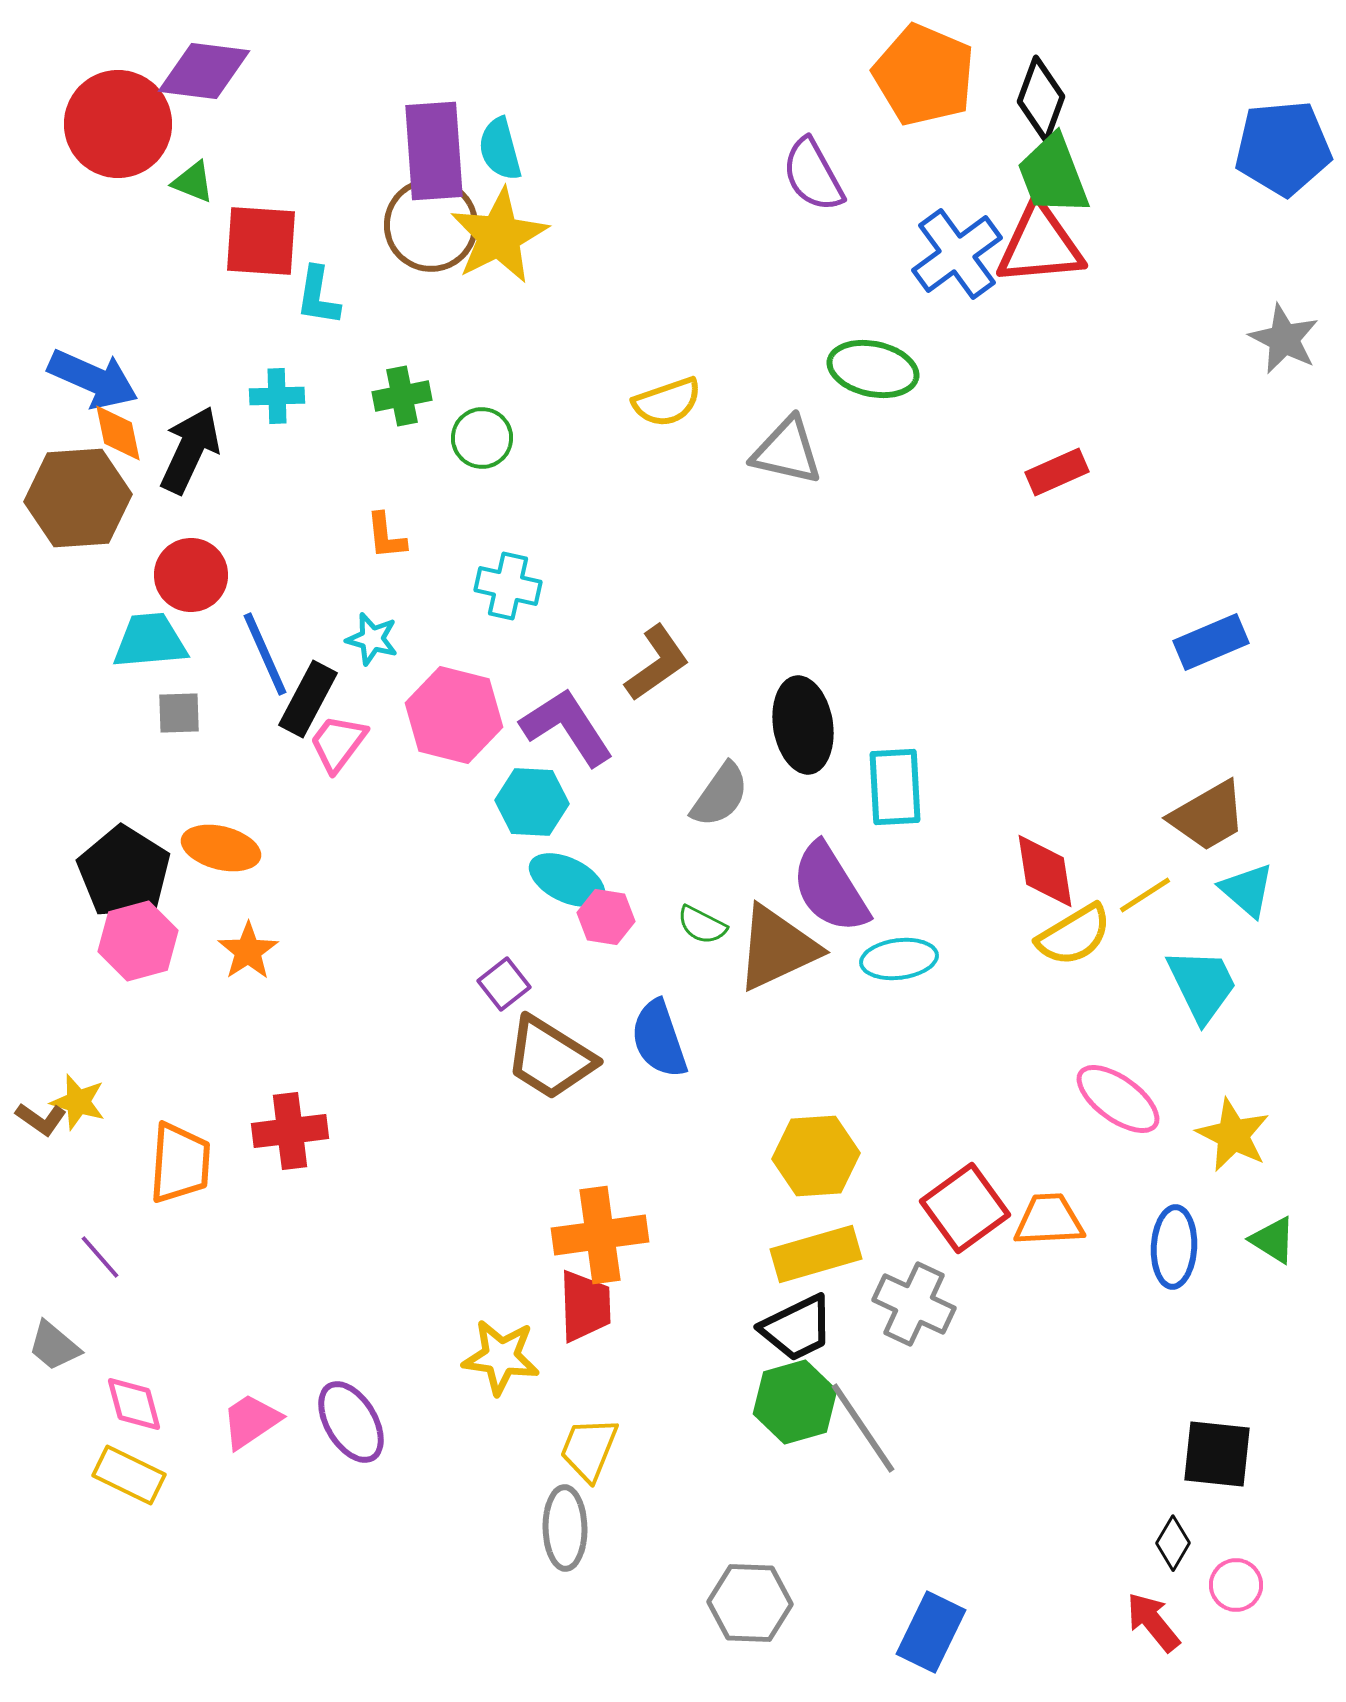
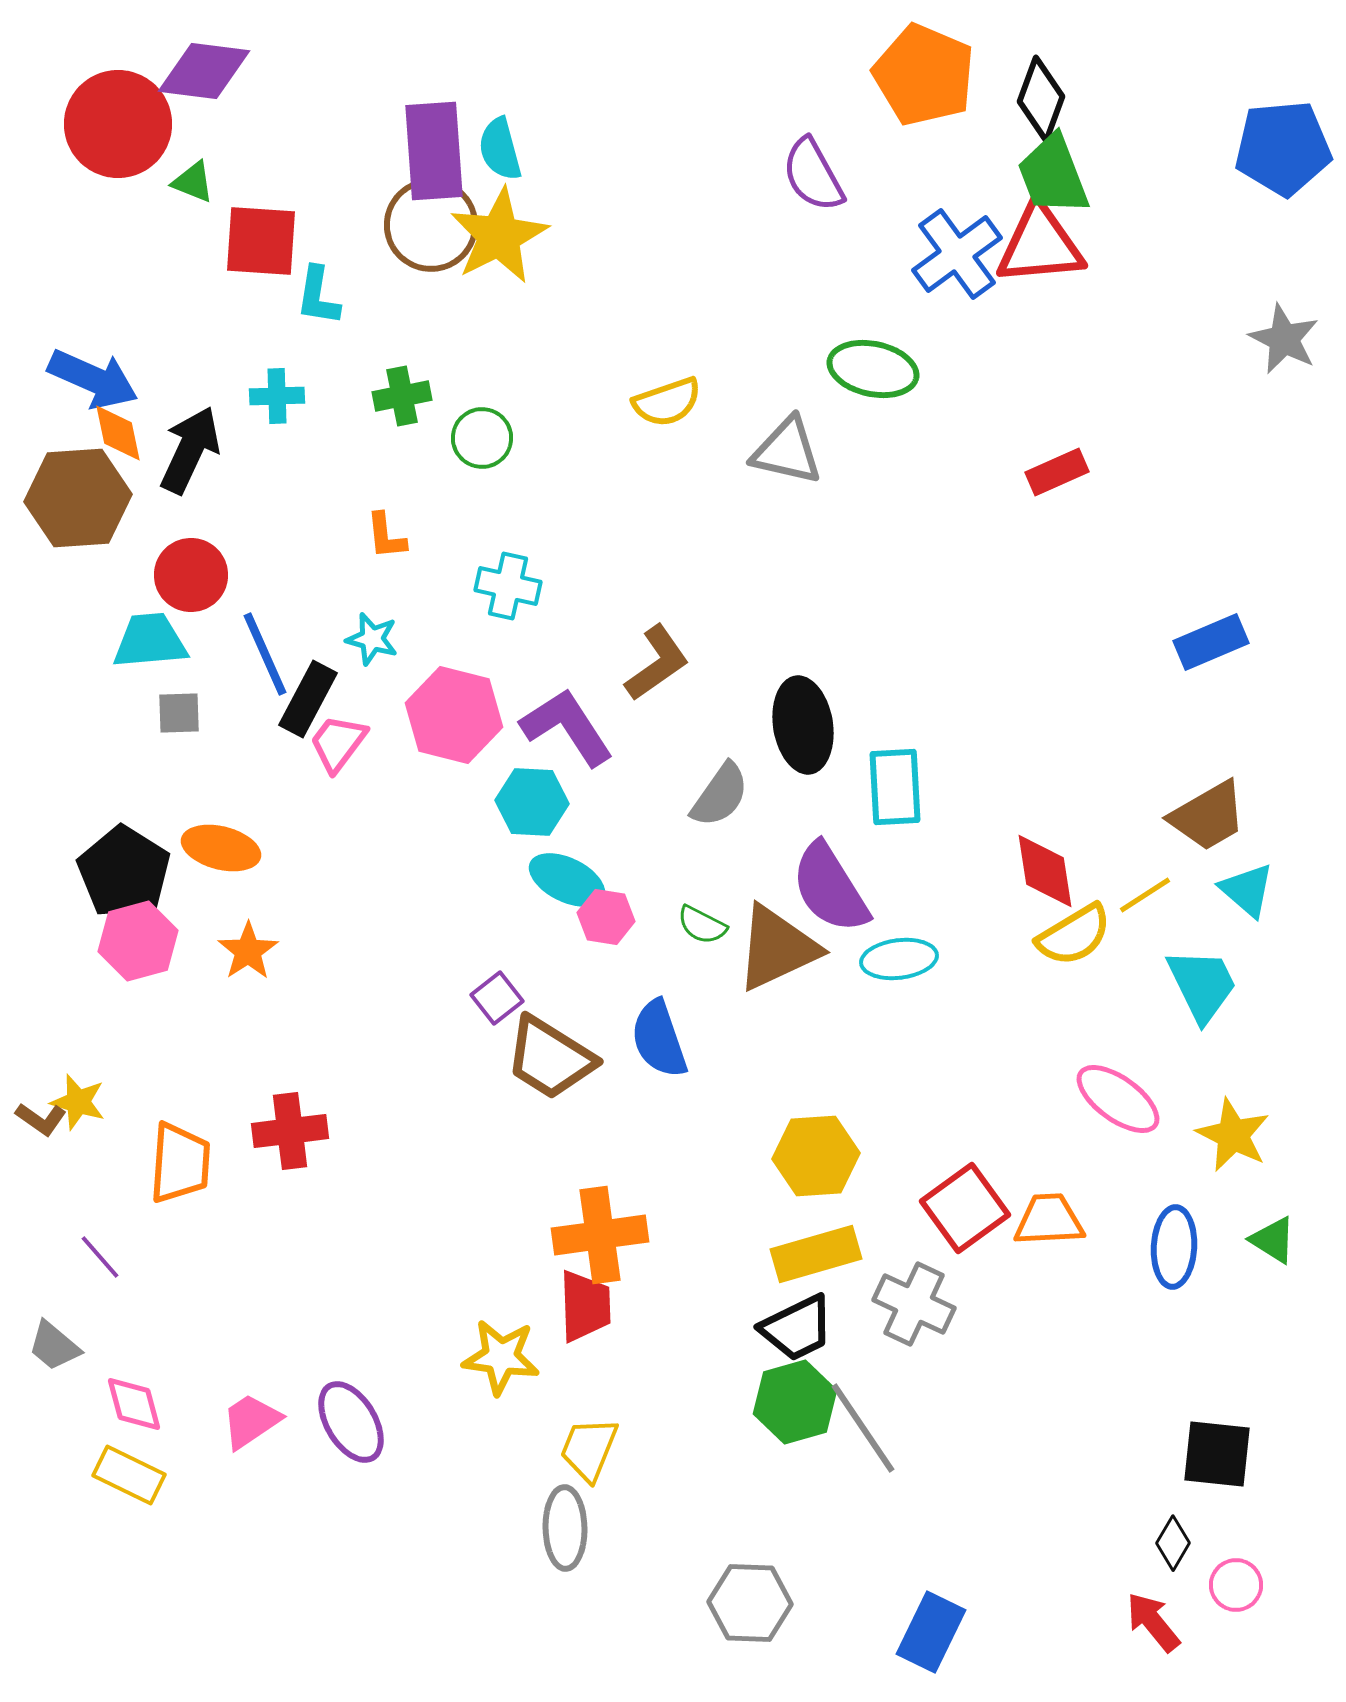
purple square at (504, 984): moved 7 px left, 14 px down
